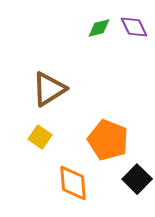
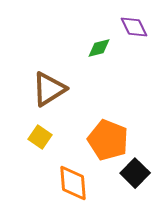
green diamond: moved 20 px down
black square: moved 2 px left, 6 px up
